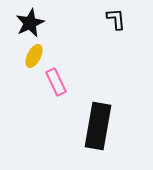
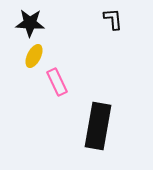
black L-shape: moved 3 px left
black star: rotated 28 degrees clockwise
pink rectangle: moved 1 px right
